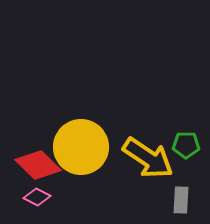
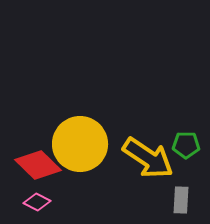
yellow circle: moved 1 px left, 3 px up
pink diamond: moved 5 px down
